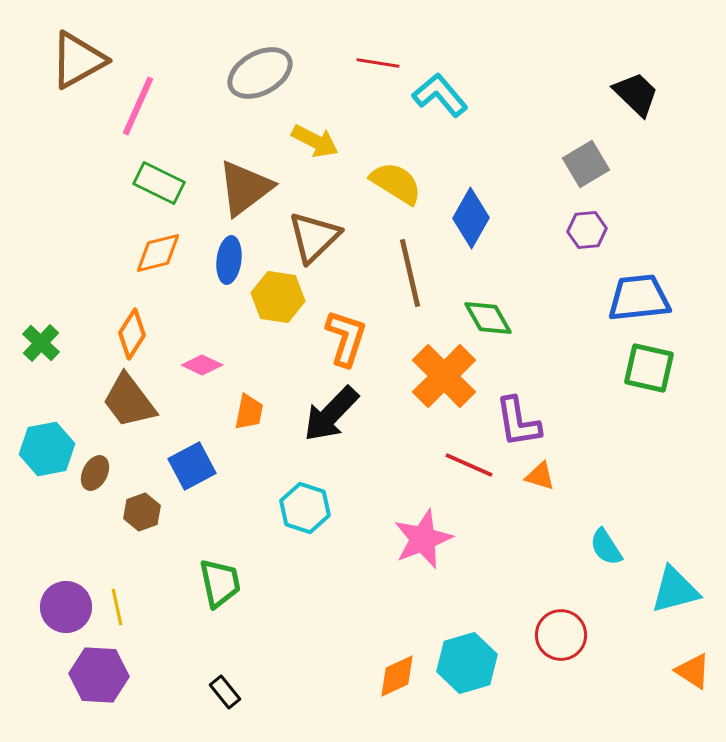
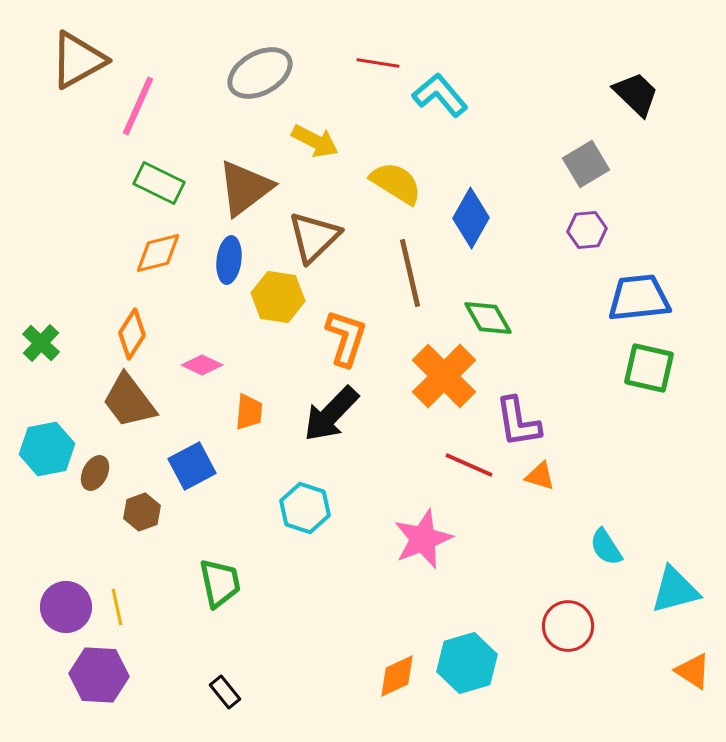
orange trapezoid at (249, 412): rotated 6 degrees counterclockwise
red circle at (561, 635): moved 7 px right, 9 px up
